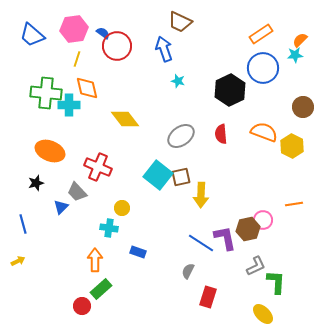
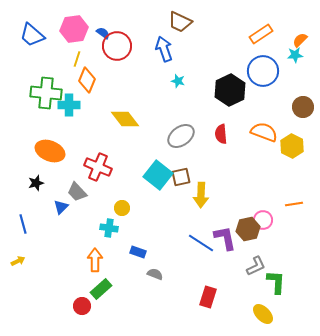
blue circle at (263, 68): moved 3 px down
orange diamond at (87, 88): moved 8 px up; rotated 35 degrees clockwise
gray semicircle at (188, 271): moved 33 px left, 3 px down; rotated 84 degrees clockwise
